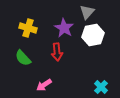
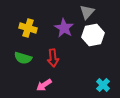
red arrow: moved 4 px left, 6 px down
green semicircle: rotated 30 degrees counterclockwise
cyan cross: moved 2 px right, 2 px up
